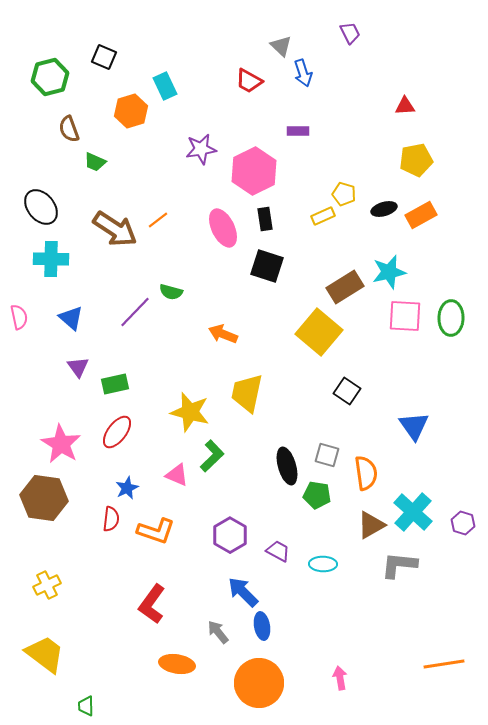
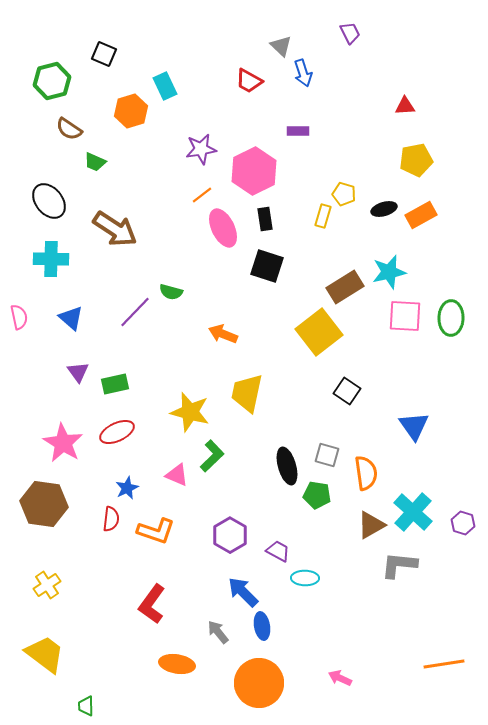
black square at (104, 57): moved 3 px up
green hexagon at (50, 77): moved 2 px right, 4 px down
brown semicircle at (69, 129): rotated 36 degrees counterclockwise
black ellipse at (41, 207): moved 8 px right, 6 px up
yellow rectangle at (323, 216): rotated 50 degrees counterclockwise
orange line at (158, 220): moved 44 px right, 25 px up
yellow square at (319, 332): rotated 12 degrees clockwise
purple triangle at (78, 367): moved 5 px down
red ellipse at (117, 432): rotated 28 degrees clockwise
pink star at (61, 444): moved 2 px right, 1 px up
brown hexagon at (44, 498): moved 6 px down
cyan ellipse at (323, 564): moved 18 px left, 14 px down
yellow cross at (47, 585): rotated 8 degrees counterclockwise
pink arrow at (340, 678): rotated 55 degrees counterclockwise
